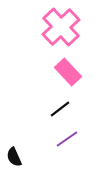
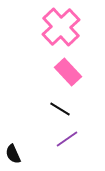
black line: rotated 70 degrees clockwise
black semicircle: moved 1 px left, 3 px up
